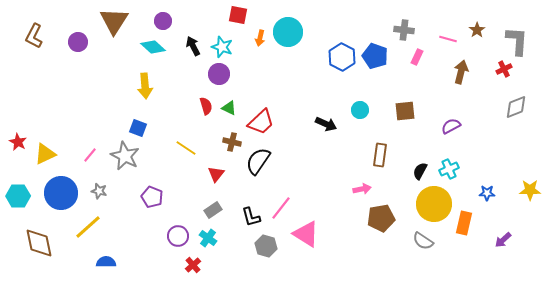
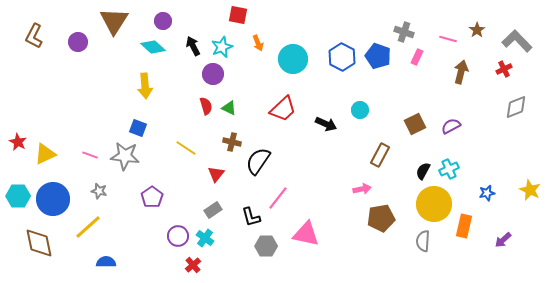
gray cross at (404, 30): moved 2 px down; rotated 12 degrees clockwise
cyan circle at (288, 32): moved 5 px right, 27 px down
orange arrow at (260, 38): moved 2 px left, 5 px down; rotated 35 degrees counterclockwise
gray L-shape at (517, 41): rotated 48 degrees counterclockwise
cyan star at (222, 47): rotated 30 degrees clockwise
blue pentagon at (375, 56): moved 3 px right
purple circle at (219, 74): moved 6 px left
brown square at (405, 111): moved 10 px right, 13 px down; rotated 20 degrees counterclockwise
red trapezoid at (261, 122): moved 22 px right, 13 px up
pink line at (90, 155): rotated 70 degrees clockwise
brown rectangle at (380, 155): rotated 20 degrees clockwise
gray star at (125, 156): rotated 20 degrees counterclockwise
black semicircle at (420, 171): moved 3 px right
yellow star at (530, 190): rotated 25 degrees clockwise
blue circle at (61, 193): moved 8 px left, 6 px down
blue star at (487, 193): rotated 14 degrees counterclockwise
purple pentagon at (152, 197): rotated 15 degrees clockwise
pink line at (281, 208): moved 3 px left, 10 px up
orange rectangle at (464, 223): moved 3 px down
pink triangle at (306, 234): rotated 20 degrees counterclockwise
cyan cross at (208, 238): moved 3 px left
gray semicircle at (423, 241): rotated 60 degrees clockwise
gray hexagon at (266, 246): rotated 15 degrees counterclockwise
